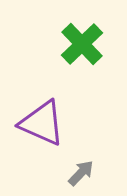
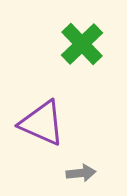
gray arrow: rotated 40 degrees clockwise
